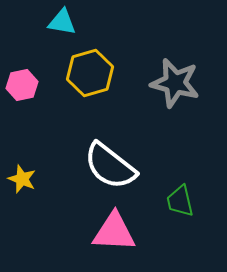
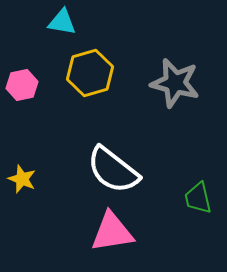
white semicircle: moved 3 px right, 4 px down
green trapezoid: moved 18 px right, 3 px up
pink triangle: moved 2 px left; rotated 12 degrees counterclockwise
